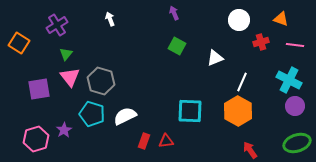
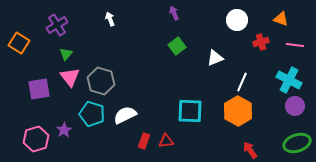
white circle: moved 2 px left
green square: rotated 24 degrees clockwise
white semicircle: moved 1 px up
